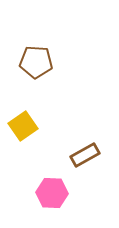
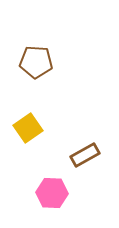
yellow square: moved 5 px right, 2 px down
